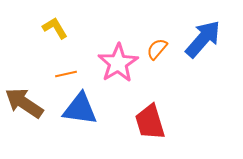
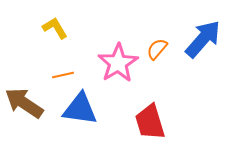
orange line: moved 3 px left, 1 px down
